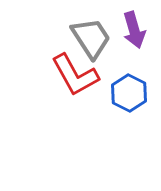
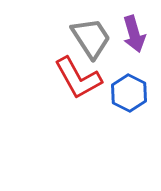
purple arrow: moved 4 px down
red L-shape: moved 3 px right, 3 px down
